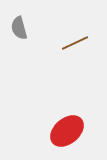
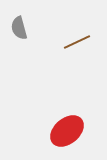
brown line: moved 2 px right, 1 px up
